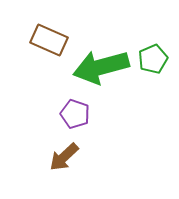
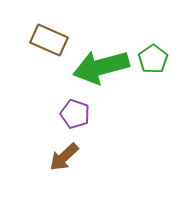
green pentagon: rotated 12 degrees counterclockwise
